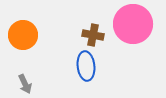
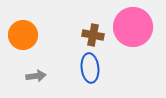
pink circle: moved 3 px down
blue ellipse: moved 4 px right, 2 px down
gray arrow: moved 11 px right, 8 px up; rotated 72 degrees counterclockwise
